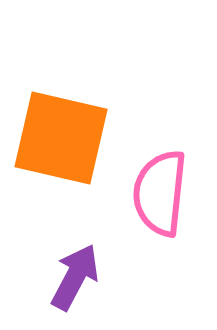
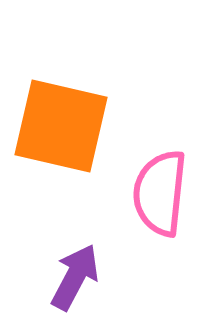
orange square: moved 12 px up
